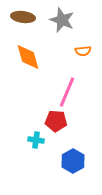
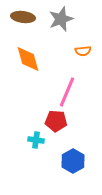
gray star: moved 1 px left, 1 px up; rotated 30 degrees clockwise
orange diamond: moved 2 px down
